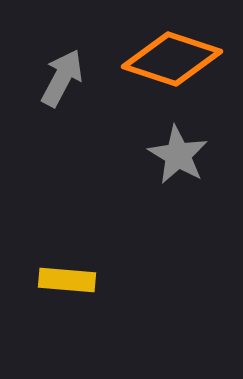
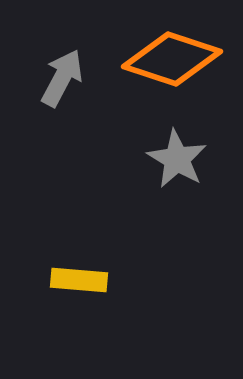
gray star: moved 1 px left, 4 px down
yellow rectangle: moved 12 px right
